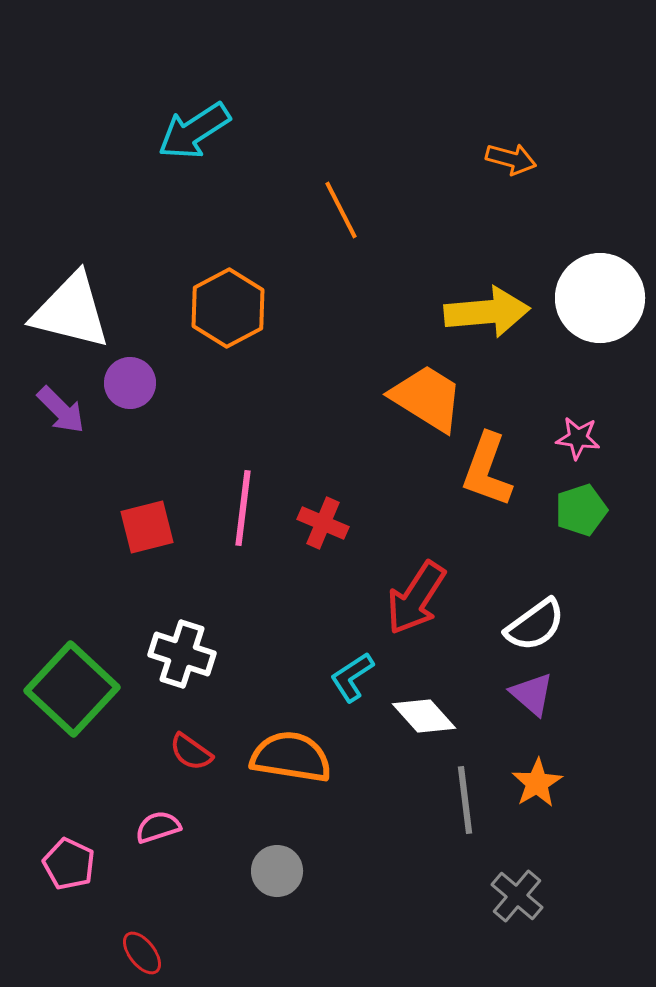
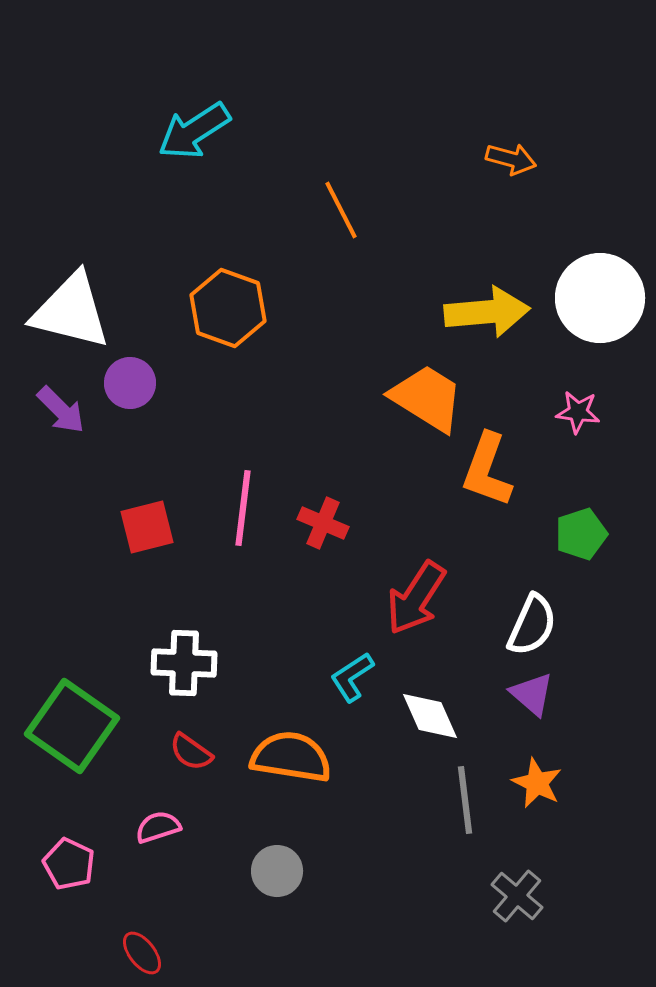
orange hexagon: rotated 12 degrees counterclockwise
pink star: moved 26 px up
green pentagon: moved 24 px down
white semicircle: moved 3 px left; rotated 30 degrees counterclockwise
white cross: moved 2 px right, 9 px down; rotated 16 degrees counterclockwise
green square: moved 37 px down; rotated 8 degrees counterclockwise
white diamond: moved 6 px right; rotated 18 degrees clockwise
orange star: rotated 15 degrees counterclockwise
